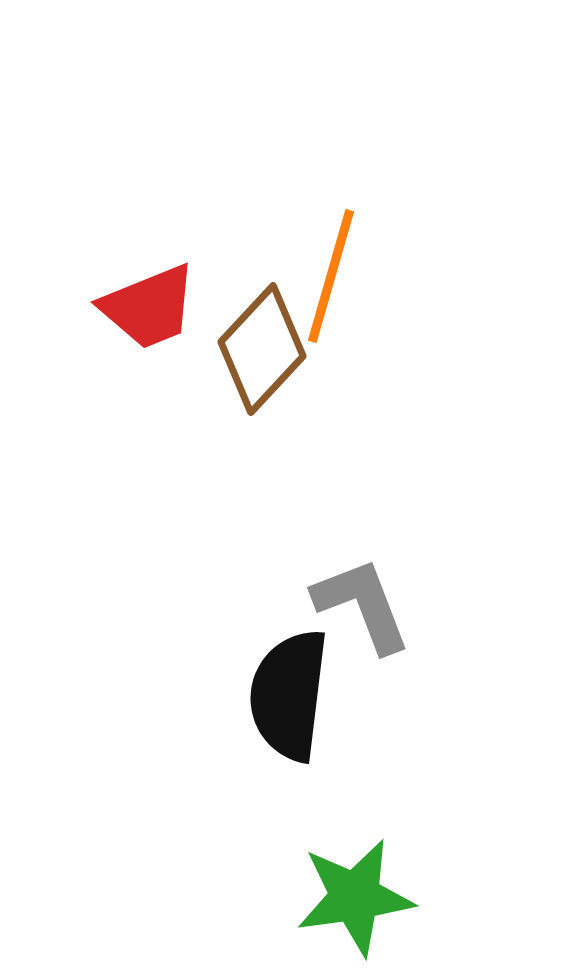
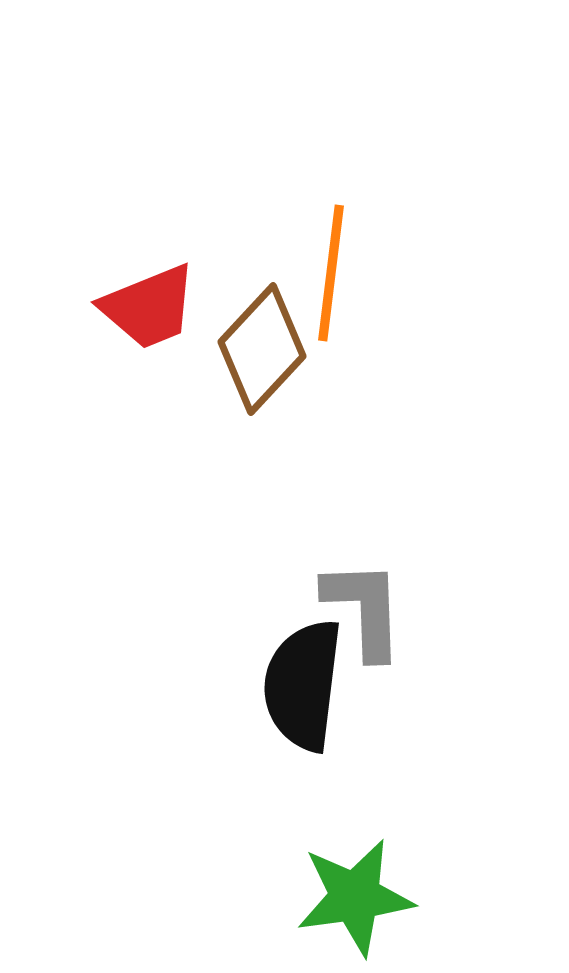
orange line: moved 3 px up; rotated 9 degrees counterclockwise
gray L-shape: moved 2 px right, 4 px down; rotated 19 degrees clockwise
black semicircle: moved 14 px right, 10 px up
